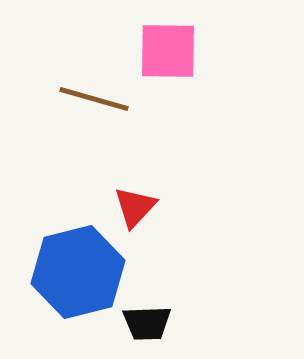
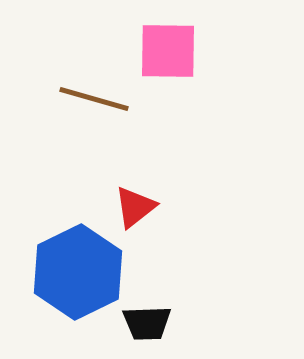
red triangle: rotated 9 degrees clockwise
blue hexagon: rotated 12 degrees counterclockwise
